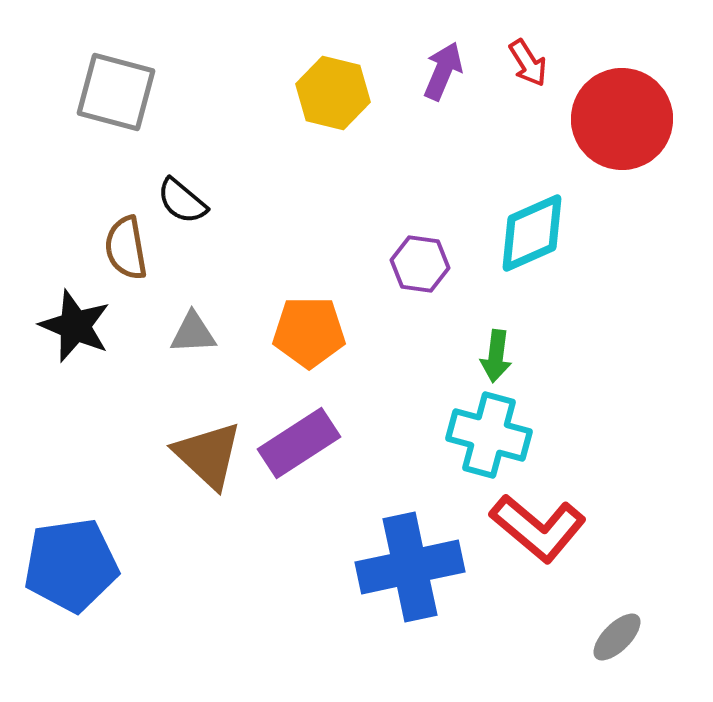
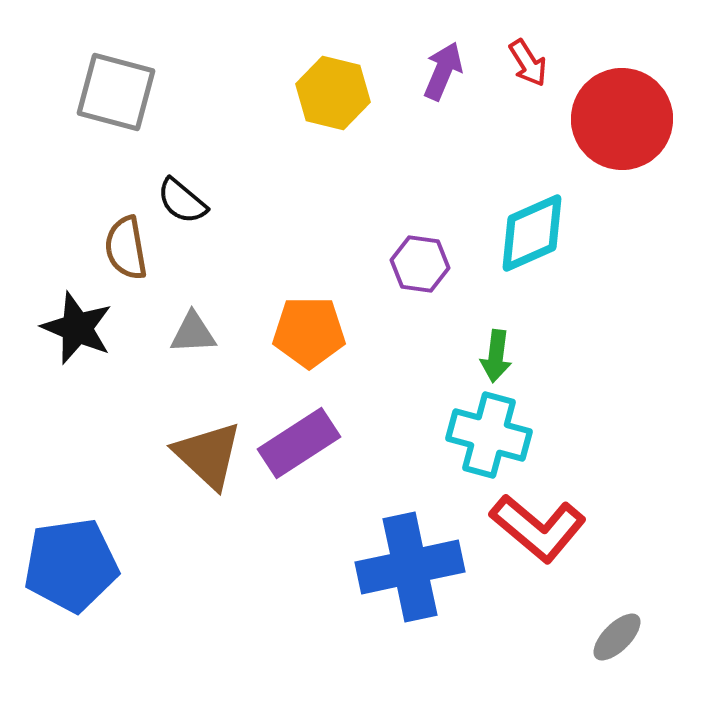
black star: moved 2 px right, 2 px down
